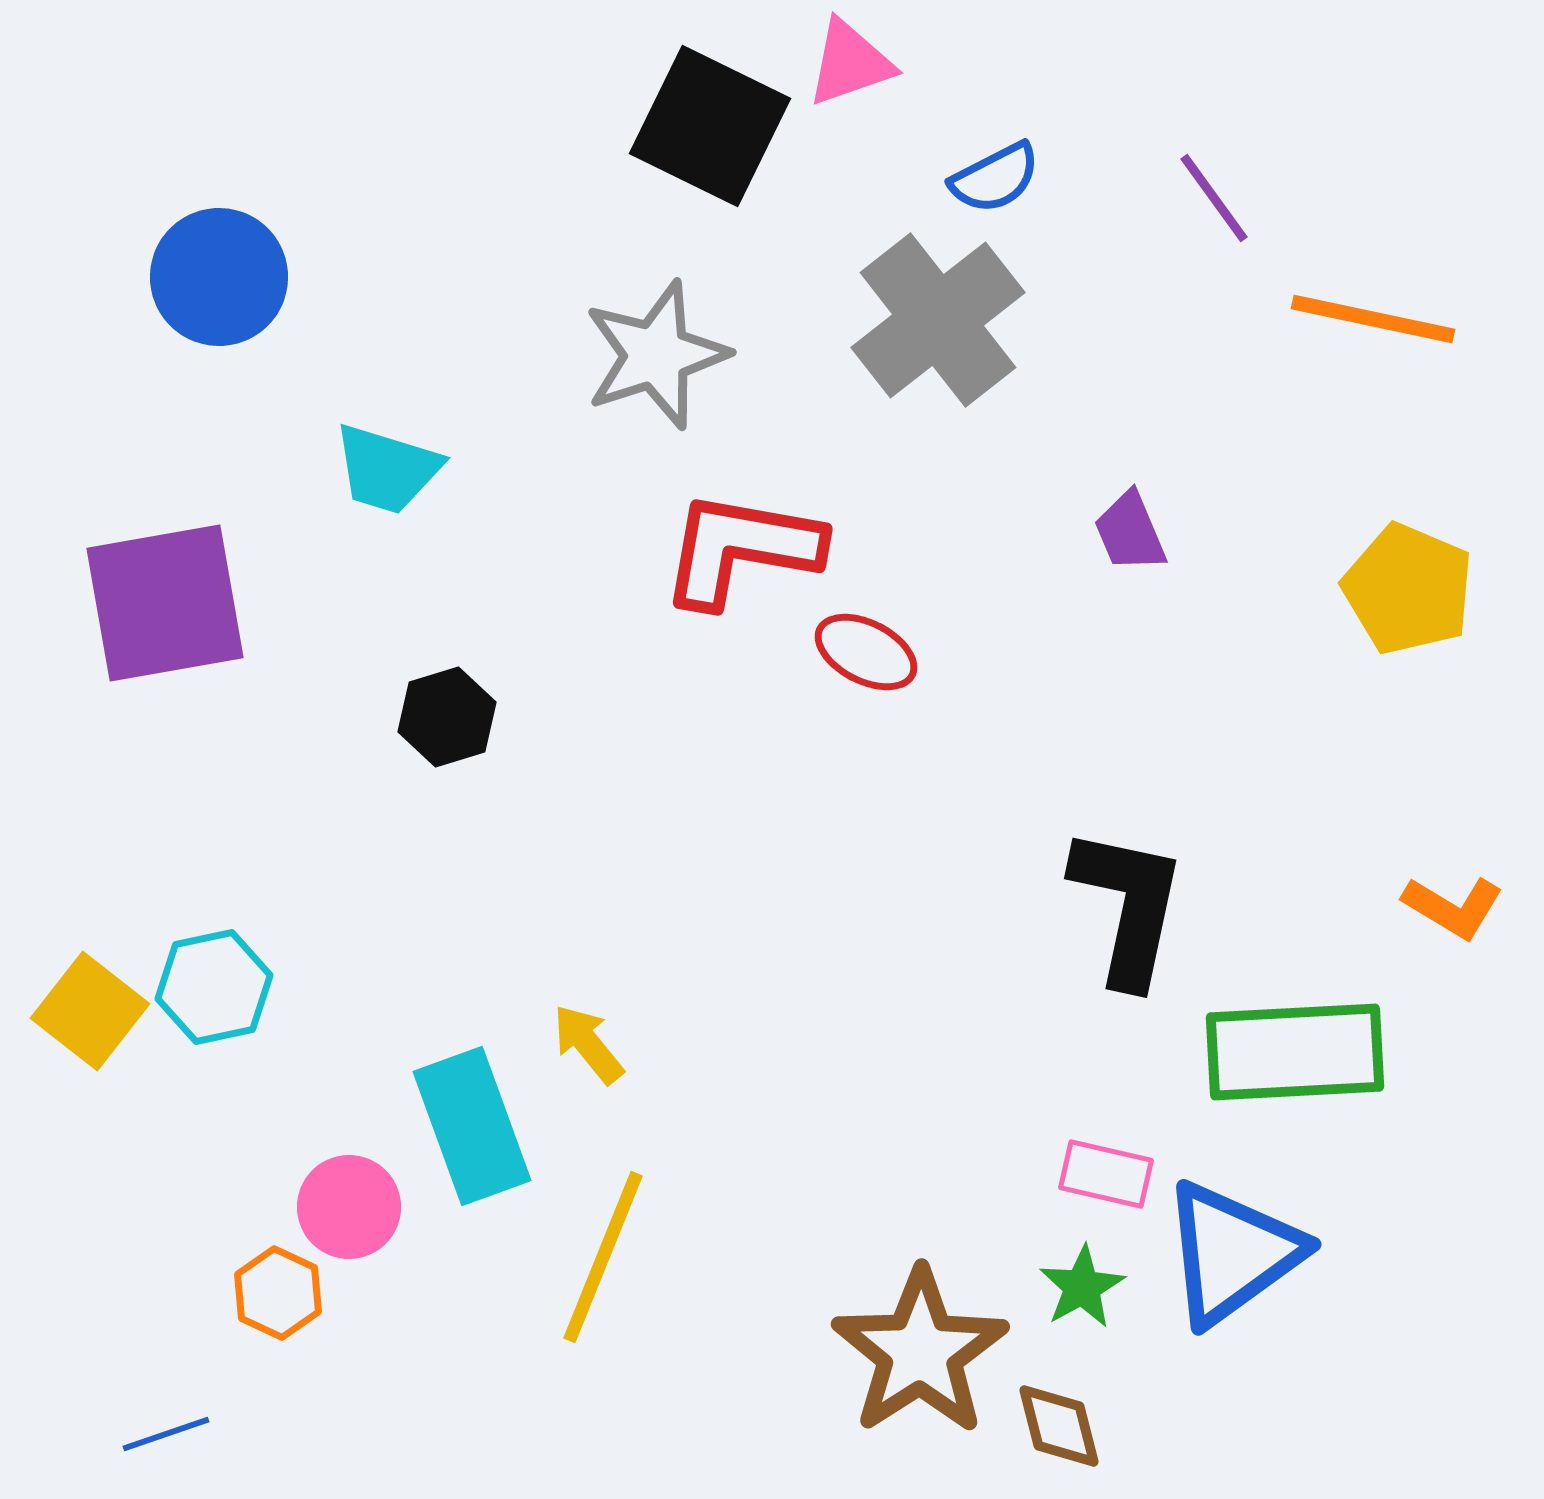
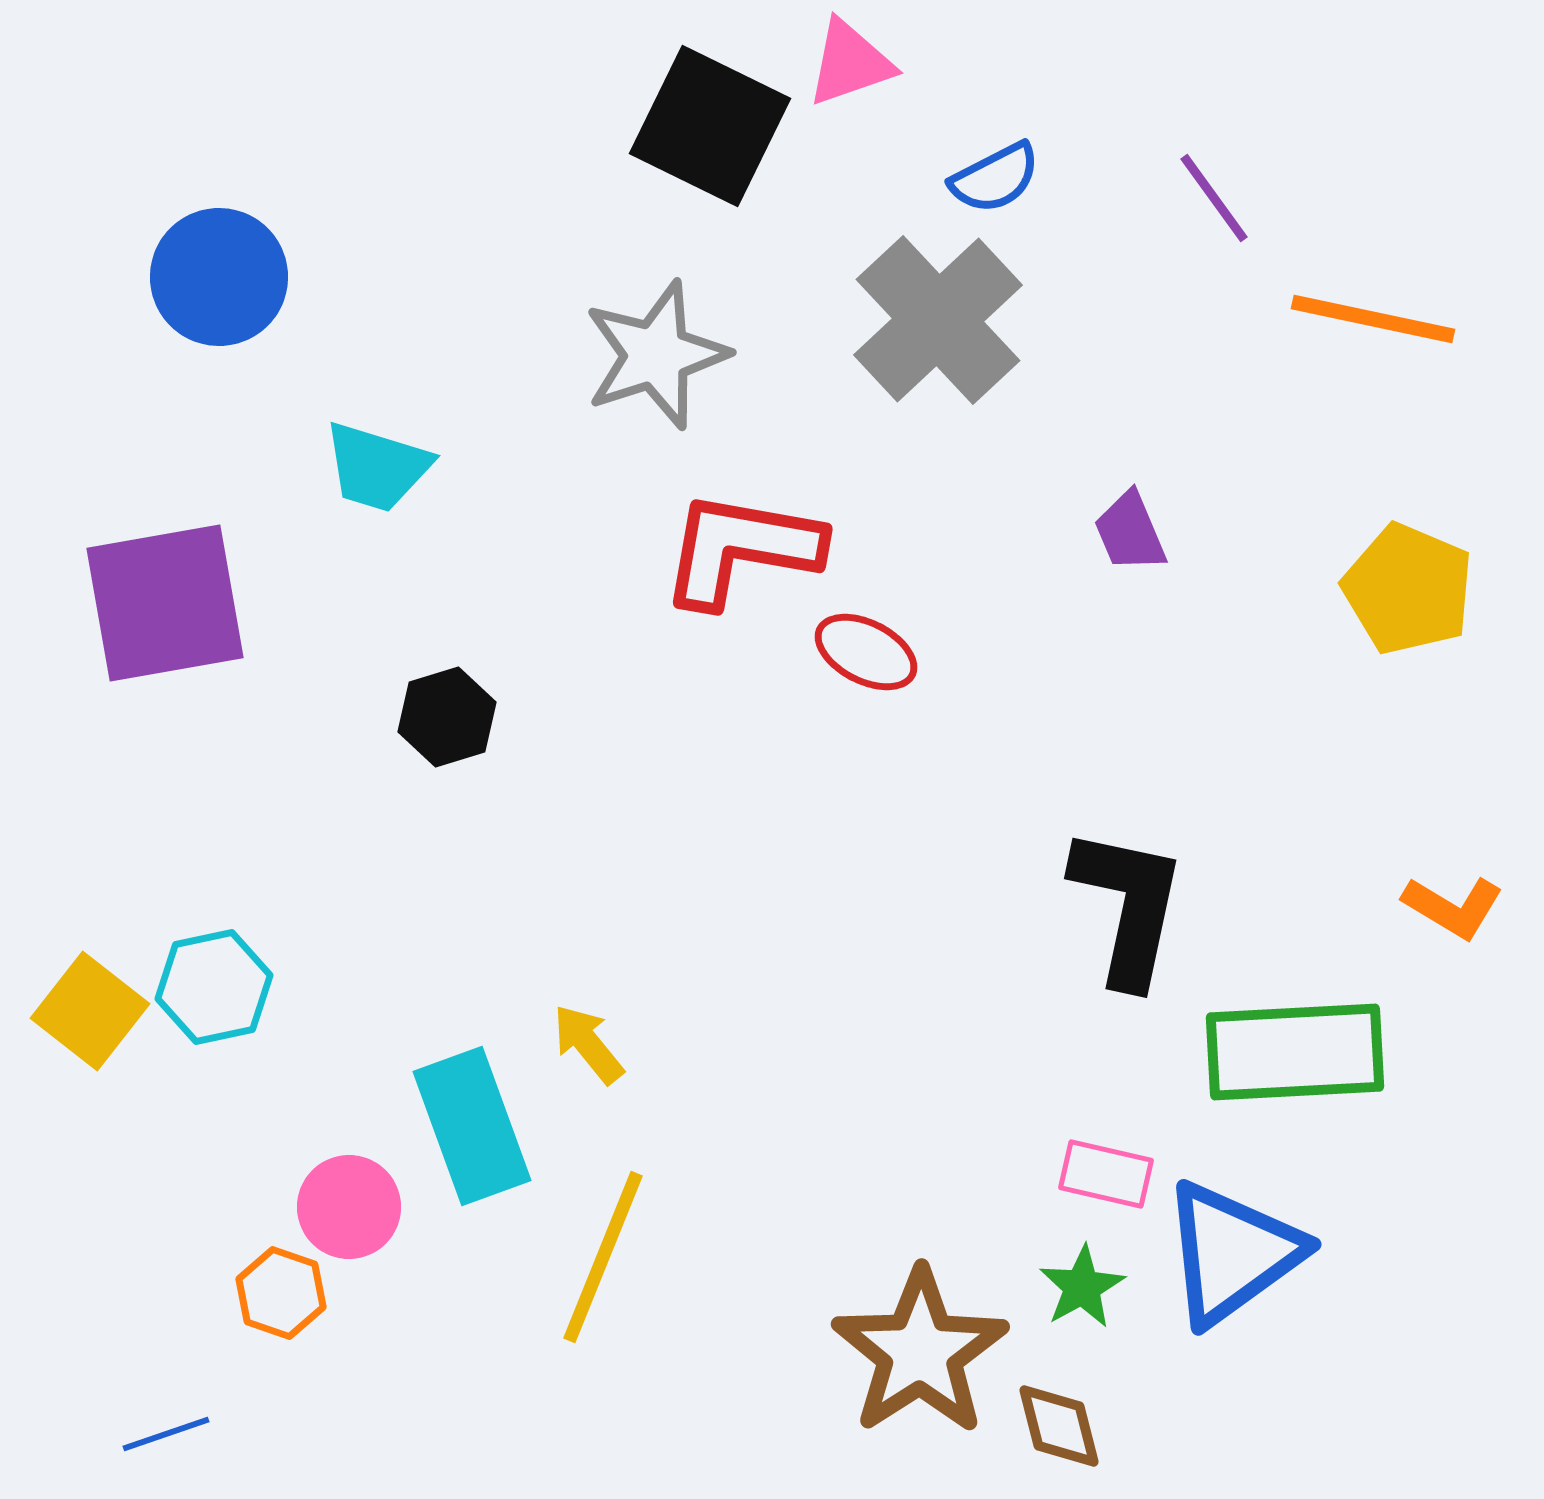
gray cross: rotated 5 degrees counterclockwise
cyan trapezoid: moved 10 px left, 2 px up
orange hexagon: moved 3 px right; rotated 6 degrees counterclockwise
